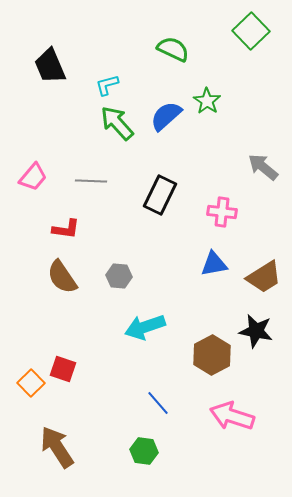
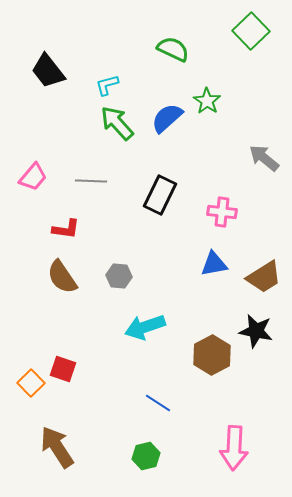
black trapezoid: moved 2 px left, 5 px down; rotated 15 degrees counterclockwise
blue semicircle: moved 1 px right, 2 px down
gray arrow: moved 1 px right, 9 px up
blue line: rotated 16 degrees counterclockwise
pink arrow: moved 2 px right, 32 px down; rotated 105 degrees counterclockwise
green hexagon: moved 2 px right, 5 px down; rotated 20 degrees counterclockwise
